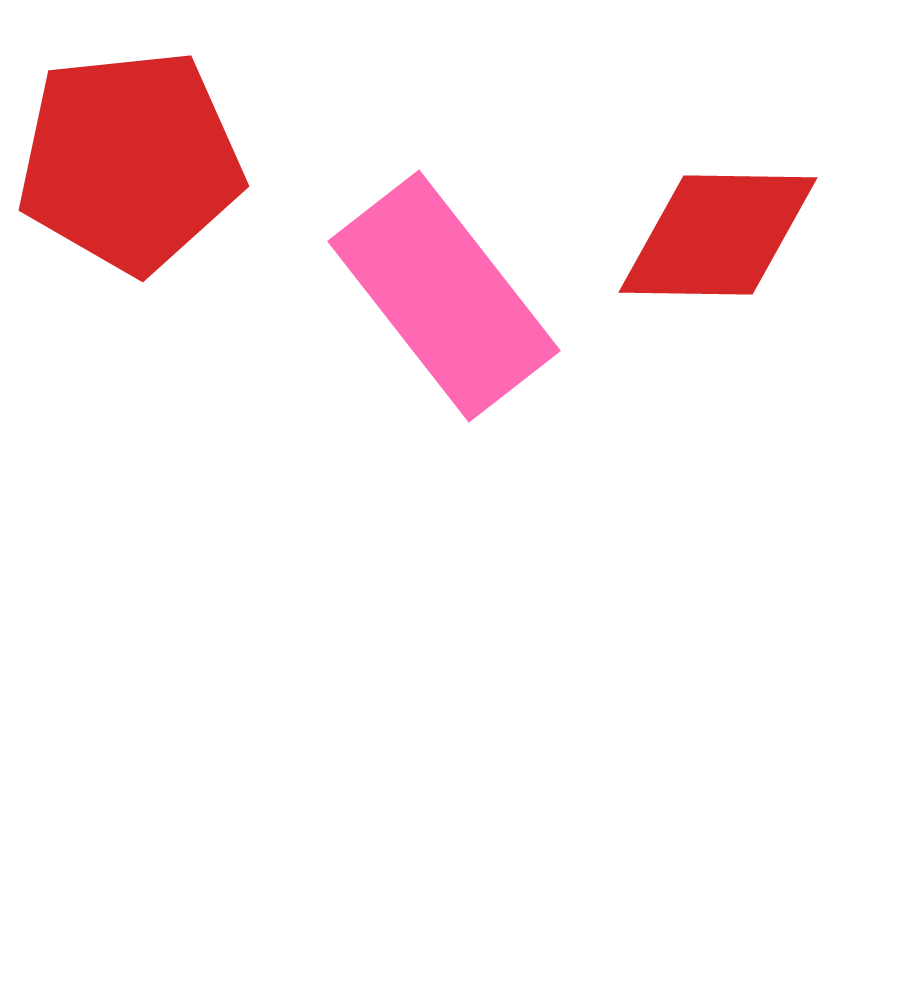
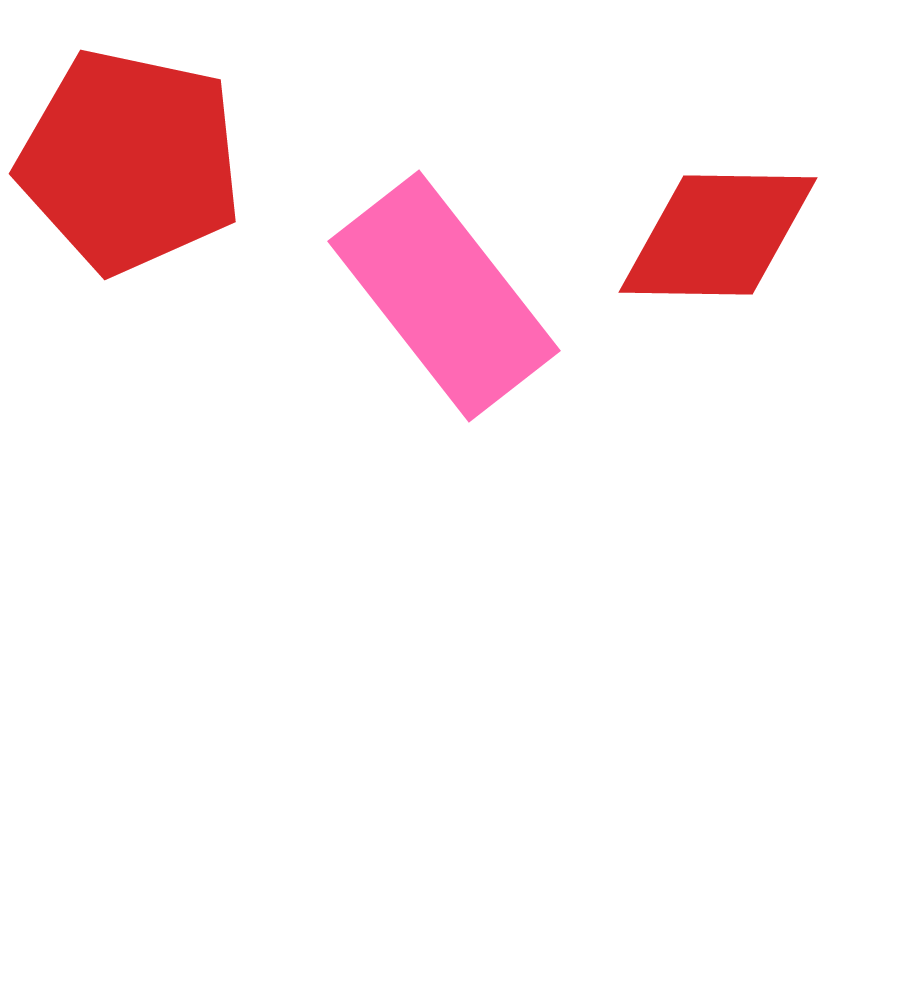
red pentagon: rotated 18 degrees clockwise
